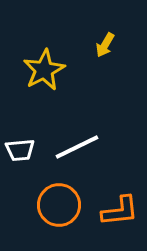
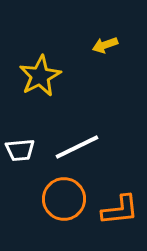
yellow arrow: rotated 40 degrees clockwise
yellow star: moved 4 px left, 6 px down
orange circle: moved 5 px right, 6 px up
orange L-shape: moved 1 px up
